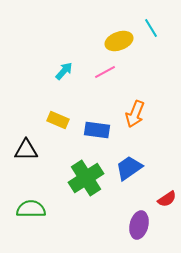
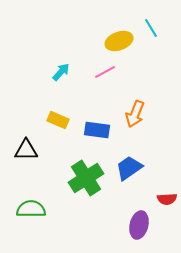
cyan arrow: moved 3 px left, 1 px down
red semicircle: rotated 30 degrees clockwise
